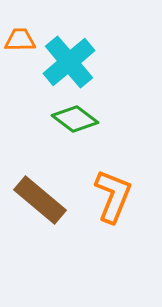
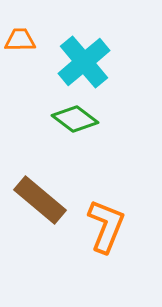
cyan cross: moved 15 px right
orange L-shape: moved 7 px left, 30 px down
